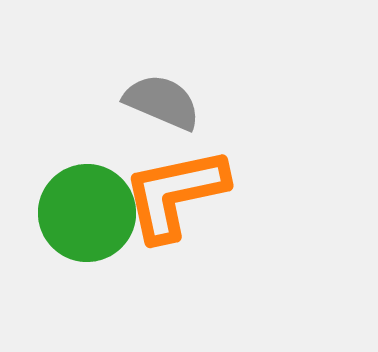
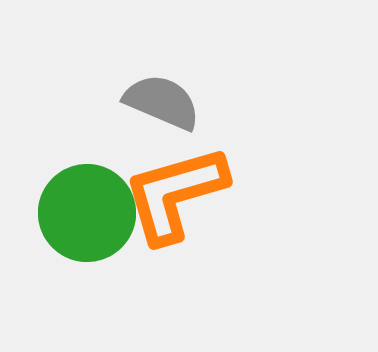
orange L-shape: rotated 4 degrees counterclockwise
